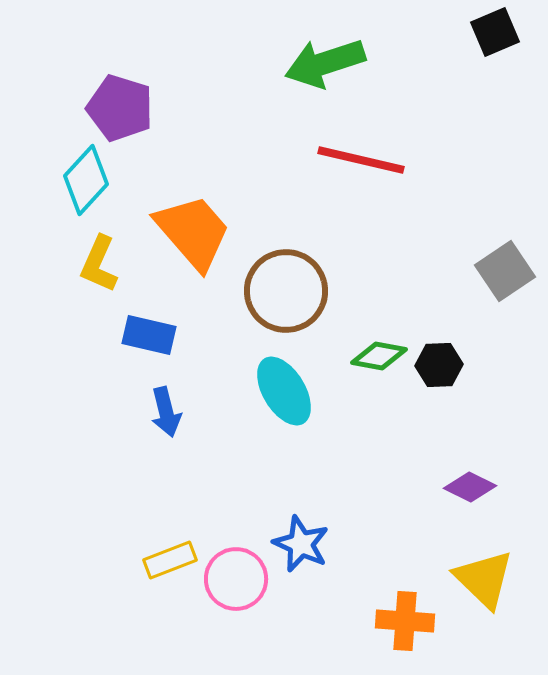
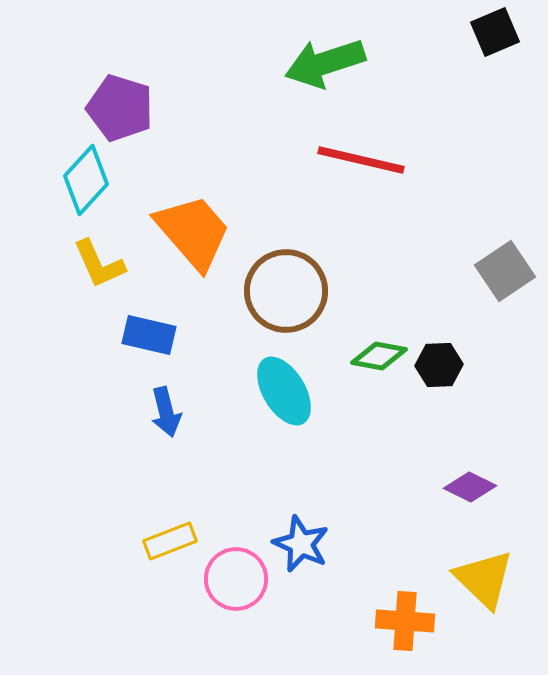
yellow L-shape: rotated 48 degrees counterclockwise
yellow rectangle: moved 19 px up
